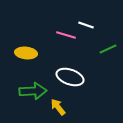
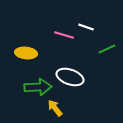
white line: moved 2 px down
pink line: moved 2 px left
green line: moved 1 px left
green arrow: moved 5 px right, 4 px up
yellow arrow: moved 3 px left, 1 px down
